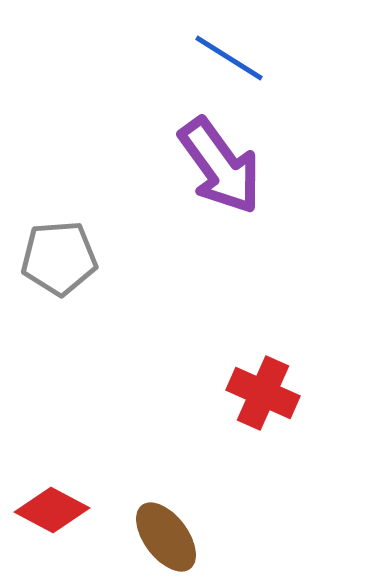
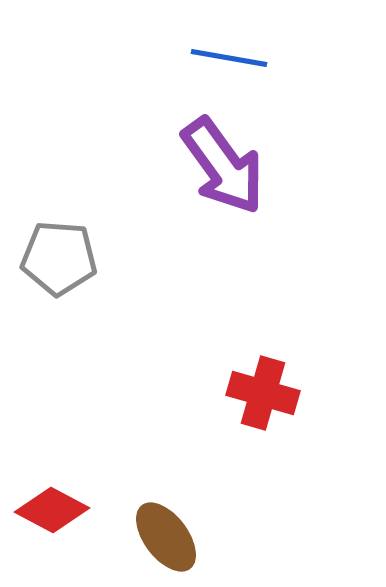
blue line: rotated 22 degrees counterclockwise
purple arrow: moved 3 px right
gray pentagon: rotated 8 degrees clockwise
red cross: rotated 8 degrees counterclockwise
